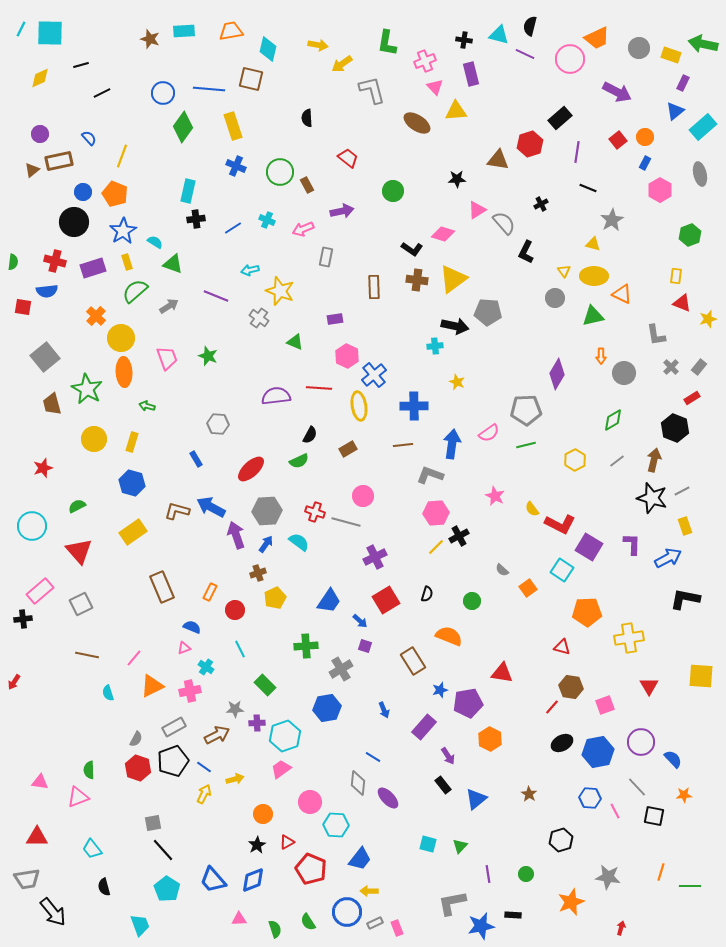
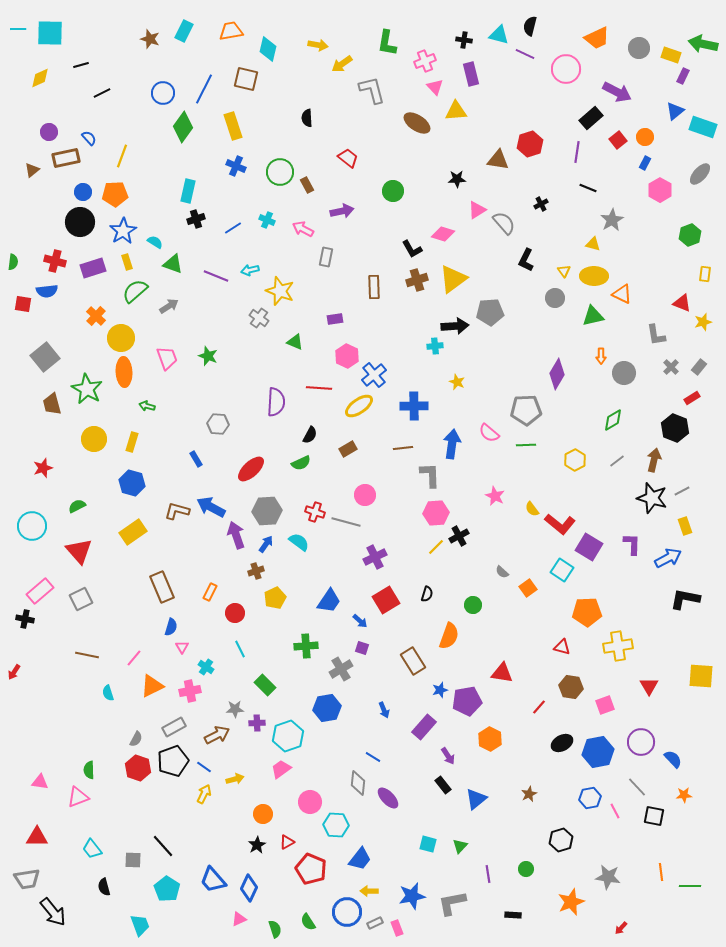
cyan line at (21, 29): moved 3 px left; rotated 63 degrees clockwise
cyan rectangle at (184, 31): rotated 60 degrees counterclockwise
pink circle at (570, 59): moved 4 px left, 10 px down
brown square at (251, 79): moved 5 px left
purple rectangle at (683, 83): moved 7 px up
blue line at (209, 89): moved 5 px left; rotated 68 degrees counterclockwise
black rectangle at (560, 118): moved 31 px right
cyan rectangle at (703, 127): rotated 60 degrees clockwise
purple circle at (40, 134): moved 9 px right, 2 px up
brown rectangle at (59, 161): moved 7 px right, 3 px up
gray ellipse at (700, 174): rotated 55 degrees clockwise
orange pentagon at (115, 194): rotated 25 degrees counterclockwise
black cross at (196, 219): rotated 12 degrees counterclockwise
black circle at (74, 222): moved 6 px right
pink arrow at (303, 229): rotated 50 degrees clockwise
black L-shape at (412, 249): rotated 25 degrees clockwise
black L-shape at (526, 252): moved 8 px down
yellow rectangle at (676, 276): moved 29 px right, 2 px up
brown cross at (417, 280): rotated 25 degrees counterclockwise
purple line at (216, 296): moved 20 px up
red square at (23, 307): moved 3 px up
gray pentagon at (488, 312): moved 2 px right; rotated 8 degrees counterclockwise
yellow star at (708, 319): moved 5 px left, 3 px down
black arrow at (455, 326): rotated 16 degrees counterclockwise
purple semicircle at (276, 396): moved 6 px down; rotated 100 degrees clockwise
yellow ellipse at (359, 406): rotated 64 degrees clockwise
pink semicircle at (489, 433): rotated 75 degrees clockwise
brown line at (403, 445): moved 3 px down
green line at (526, 445): rotated 12 degrees clockwise
green semicircle at (299, 461): moved 2 px right, 2 px down
gray L-shape at (430, 475): rotated 68 degrees clockwise
pink circle at (363, 496): moved 2 px right, 1 px up
red L-shape at (560, 524): rotated 12 degrees clockwise
gray semicircle at (502, 570): moved 2 px down
brown cross at (258, 573): moved 2 px left, 2 px up
green circle at (472, 601): moved 1 px right, 4 px down
gray square at (81, 604): moved 5 px up
red circle at (235, 610): moved 3 px down
black cross at (23, 619): moved 2 px right; rotated 18 degrees clockwise
blue semicircle at (192, 627): moved 21 px left; rotated 84 degrees clockwise
orange semicircle at (449, 636): rotated 88 degrees clockwise
yellow cross at (629, 638): moved 11 px left, 8 px down
purple square at (365, 646): moved 3 px left, 2 px down
pink triangle at (184, 648): moved 2 px left, 1 px up; rotated 40 degrees counterclockwise
red arrow at (14, 682): moved 10 px up
purple pentagon at (468, 703): moved 1 px left, 2 px up
red line at (552, 707): moved 13 px left
cyan hexagon at (285, 736): moved 3 px right
brown star at (529, 794): rotated 14 degrees clockwise
blue hexagon at (590, 798): rotated 15 degrees counterclockwise
gray square at (153, 823): moved 20 px left, 37 px down; rotated 12 degrees clockwise
black line at (163, 850): moved 4 px up
orange line at (661, 872): rotated 24 degrees counterclockwise
green circle at (526, 874): moved 5 px up
blue diamond at (253, 880): moved 4 px left, 8 px down; rotated 44 degrees counterclockwise
pink triangle at (239, 919): rotated 21 degrees counterclockwise
blue star at (481, 926): moved 69 px left, 30 px up
red arrow at (621, 928): rotated 152 degrees counterclockwise
